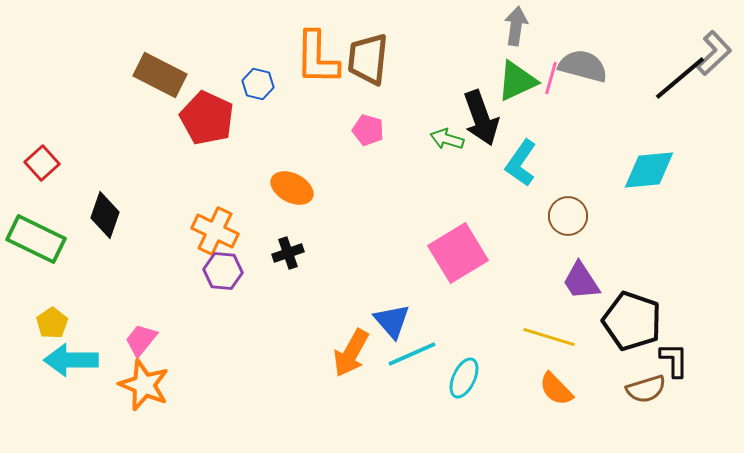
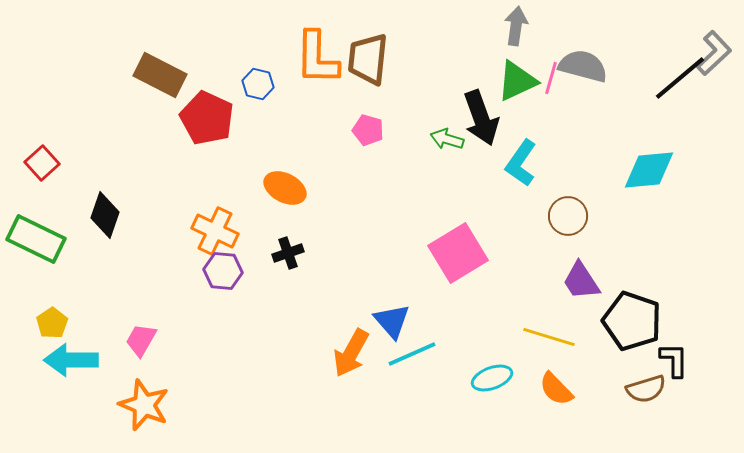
orange ellipse: moved 7 px left
pink trapezoid: rotated 9 degrees counterclockwise
cyan ellipse: moved 28 px right; rotated 45 degrees clockwise
orange star: moved 20 px down
